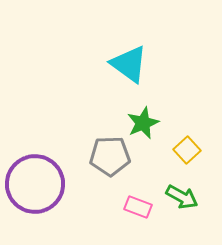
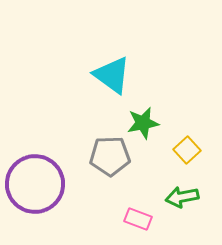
cyan triangle: moved 17 px left, 11 px down
green star: rotated 12 degrees clockwise
green arrow: rotated 140 degrees clockwise
pink rectangle: moved 12 px down
